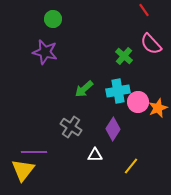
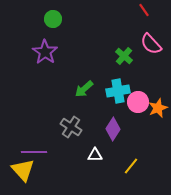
purple star: rotated 20 degrees clockwise
yellow triangle: rotated 20 degrees counterclockwise
